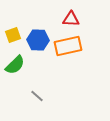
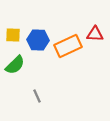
red triangle: moved 24 px right, 15 px down
yellow square: rotated 21 degrees clockwise
orange rectangle: rotated 12 degrees counterclockwise
gray line: rotated 24 degrees clockwise
